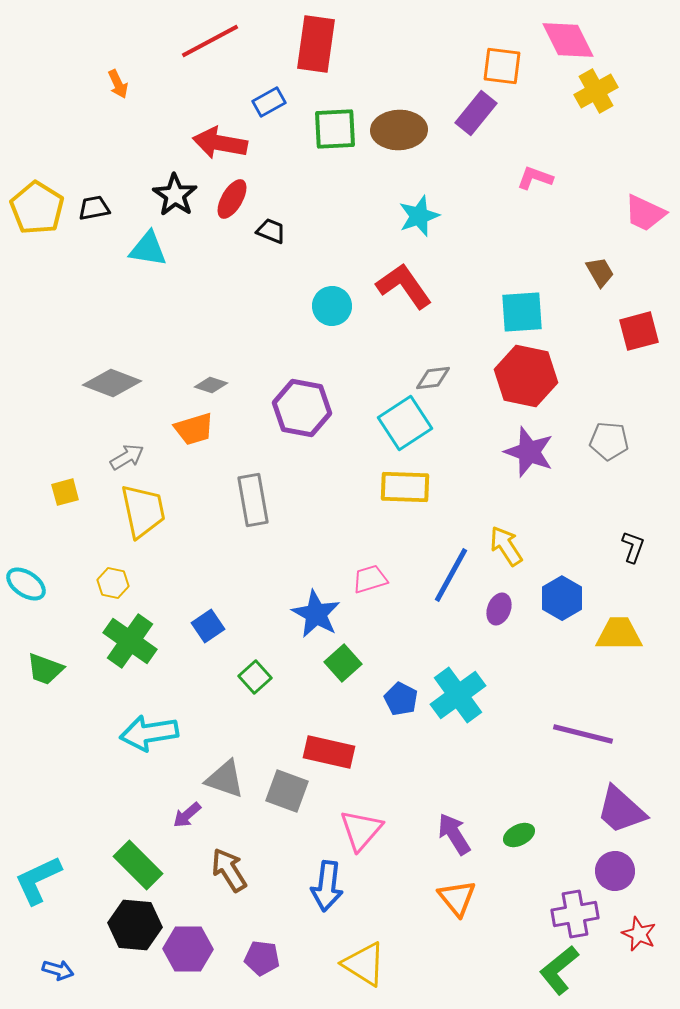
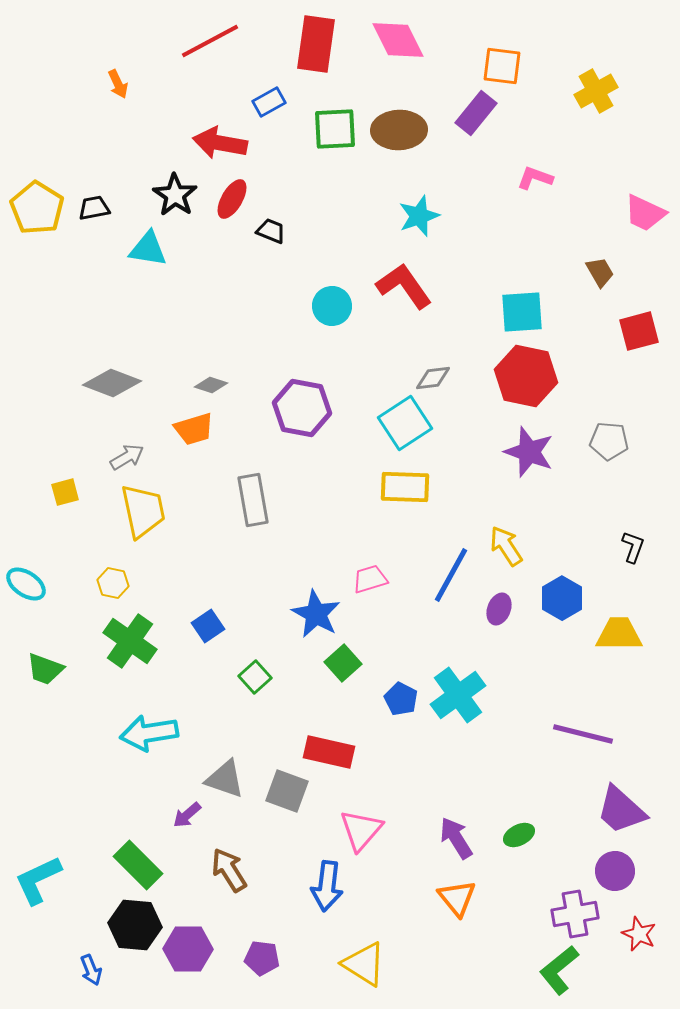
pink diamond at (568, 40): moved 170 px left
purple arrow at (454, 834): moved 2 px right, 4 px down
blue arrow at (58, 970): moved 33 px right; rotated 52 degrees clockwise
